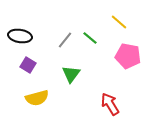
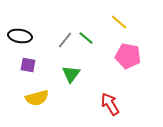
green line: moved 4 px left
purple square: rotated 21 degrees counterclockwise
